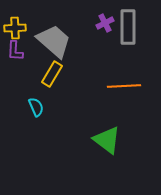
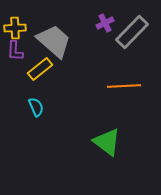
gray rectangle: moved 4 px right, 5 px down; rotated 44 degrees clockwise
yellow rectangle: moved 12 px left, 5 px up; rotated 20 degrees clockwise
green triangle: moved 2 px down
